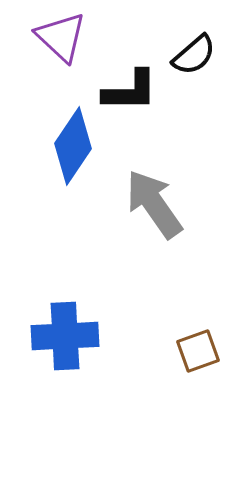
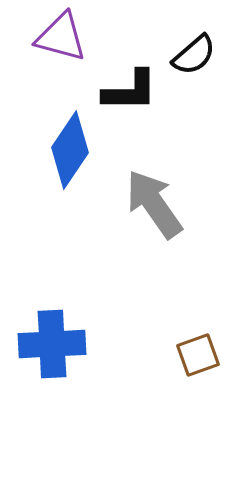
purple triangle: rotated 28 degrees counterclockwise
blue diamond: moved 3 px left, 4 px down
blue cross: moved 13 px left, 8 px down
brown square: moved 4 px down
